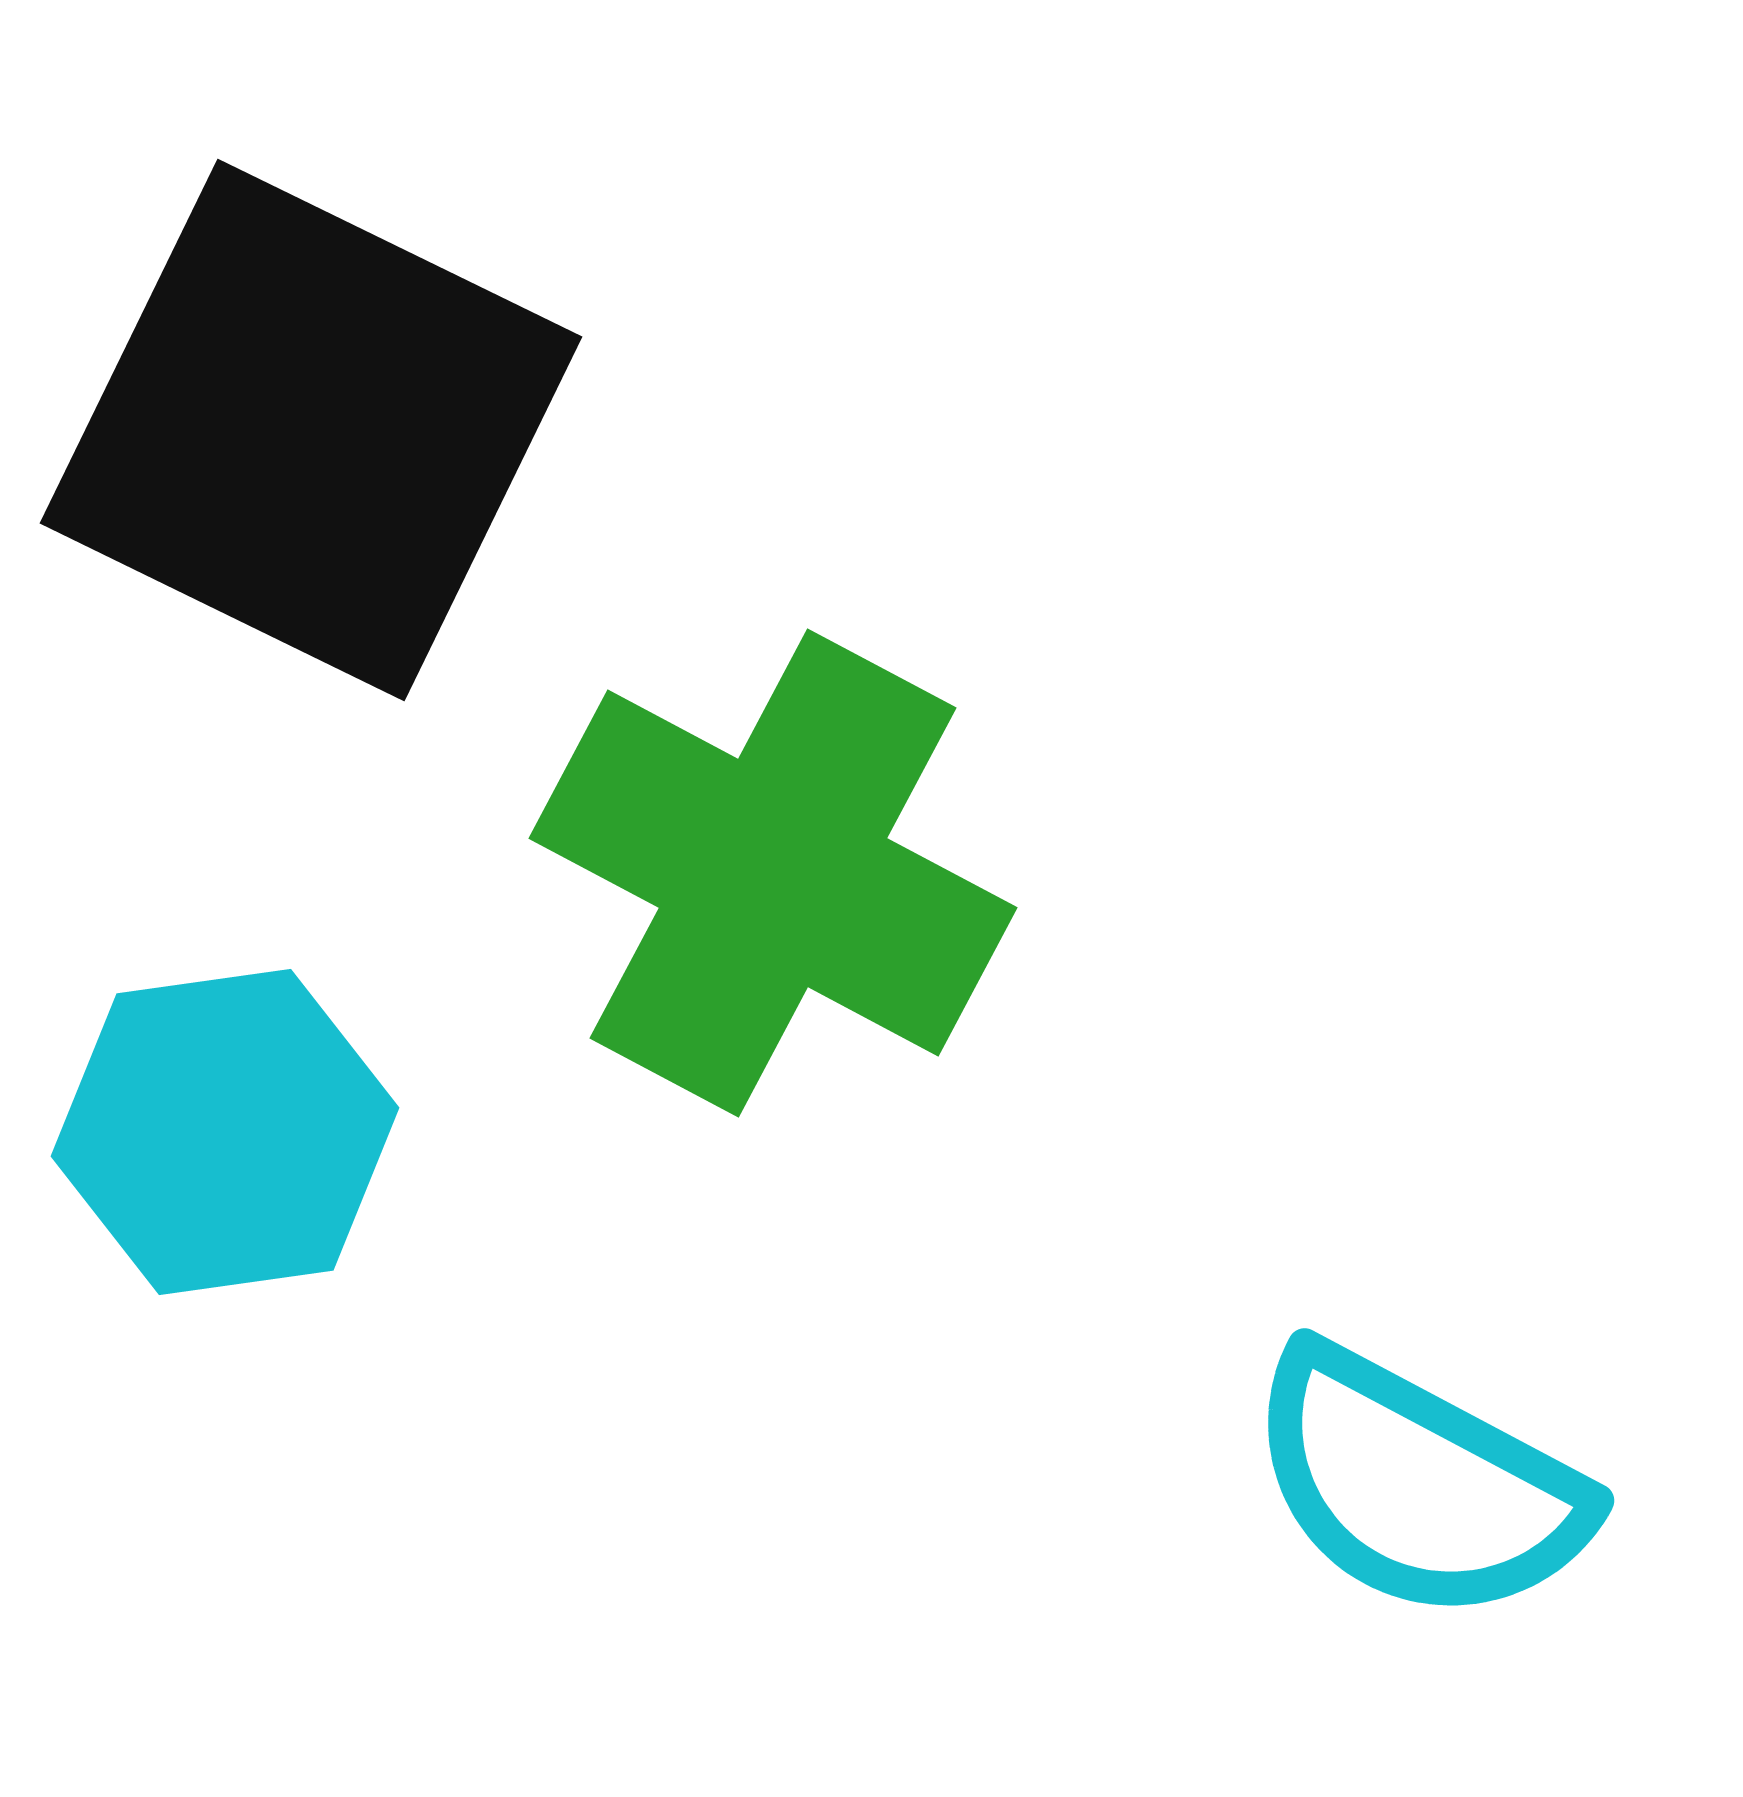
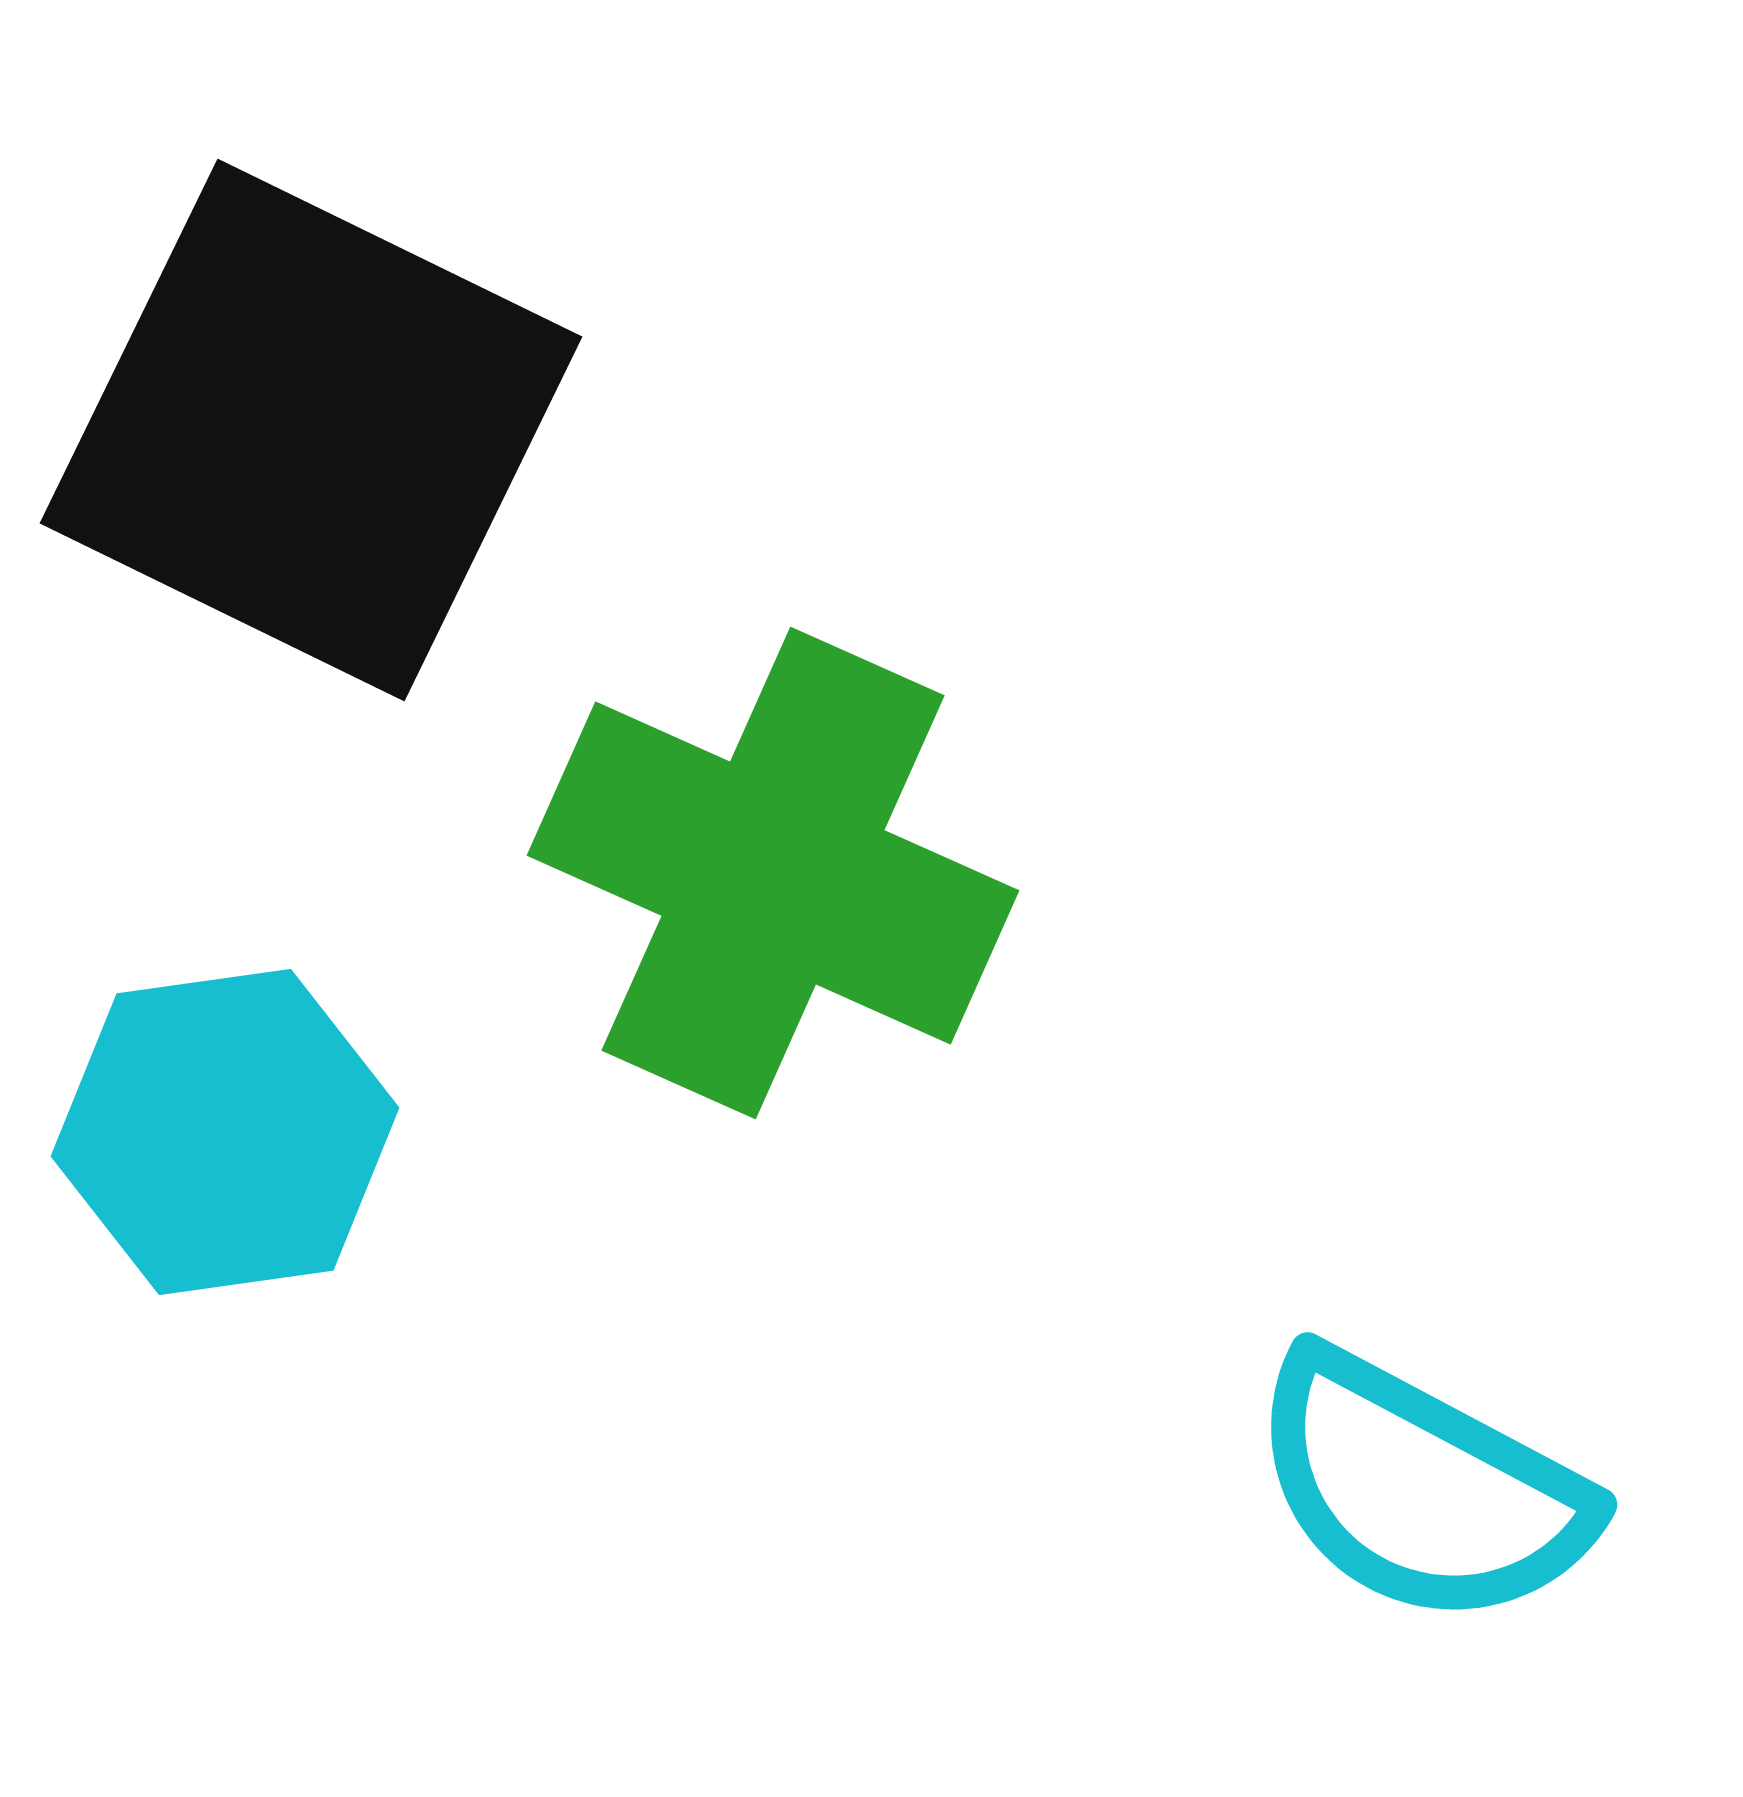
green cross: rotated 4 degrees counterclockwise
cyan semicircle: moved 3 px right, 4 px down
